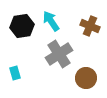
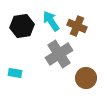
brown cross: moved 13 px left
cyan rectangle: rotated 64 degrees counterclockwise
